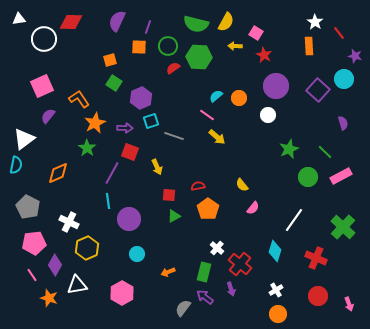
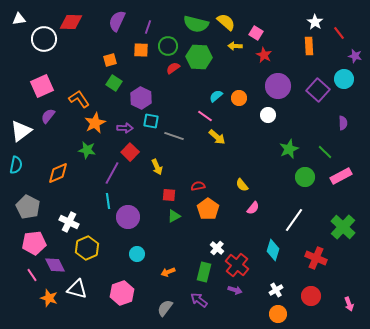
yellow semicircle at (226, 22): rotated 78 degrees counterclockwise
orange square at (139, 47): moved 2 px right, 3 px down
purple circle at (276, 86): moved 2 px right
purple hexagon at (141, 98): rotated 10 degrees counterclockwise
pink line at (207, 115): moved 2 px left, 1 px down
cyan square at (151, 121): rotated 28 degrees clockwise
purple semicircle at (343, 123): rotated 16 degrees clockwise
white triangle at (24, 139): moved 3 px left, 8 px up
green star at (87, 148): moved 2 px down; rotated 24 degrees counterclockwise
red square at (130, 152): rotated 24 degrees clockwise
green circle at (308, 177): moved 3 px left
purple circle at (129, 219): moved 1 px left, 2 px up
cyan diamond at (275, 251): moved 2 px left, 1 px up
red cross at (240, 264): moved 3 px left, 1 px down
purple diamond at (55, 265): rotated 55 degrees counterclockwise
white triangle at (77, 285): moved 4 px down; rotated 25 degrees clockwise
purple arrow at (231, 289): moved 4 px right, 1 px down; rotated 56 degrees counterclockwise
pink hexagon at (122, 293): rotated 10 degrees clockwise
red circle at (318, 296): moved 7 px left
purple arrow at (205, 297): moved 6 px left, 3 px down
gray semicircle at (183, 308): moved 18 px left
